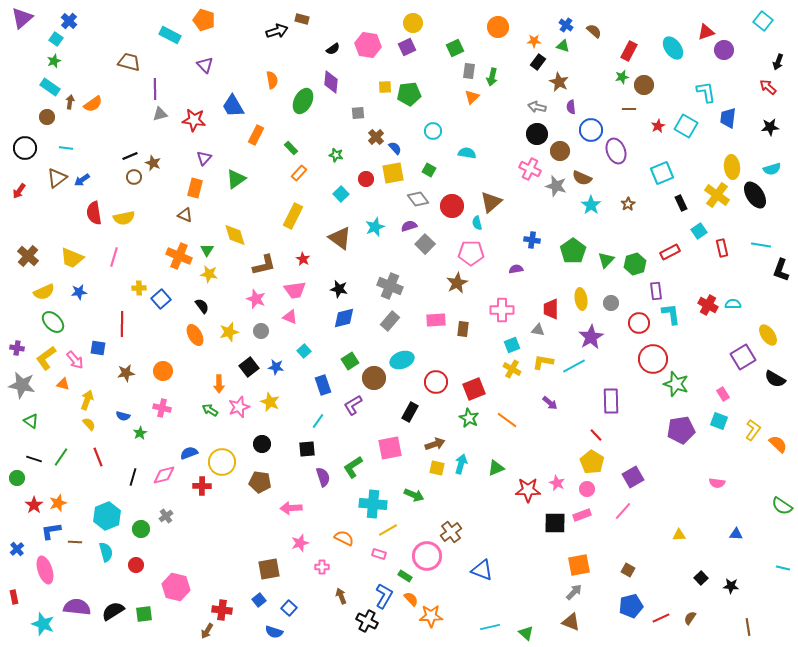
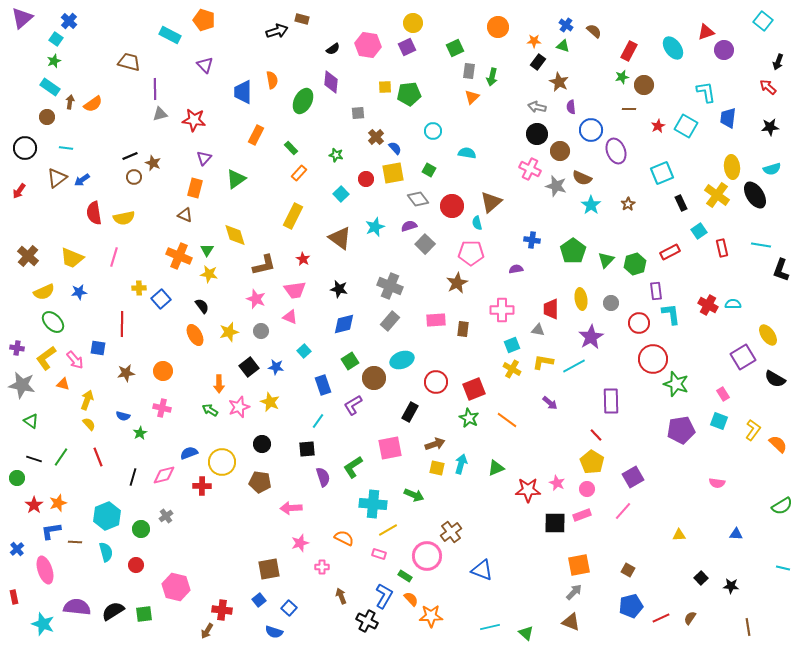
blue trapezoid at (233, 106): moved 10 px right, 14 px up; rotated 30 degrees clockwise
blue diamond at (344, 318): moved 6 px down
green semicircle at (782, 506): rotated 65 degrees counterclockwise
